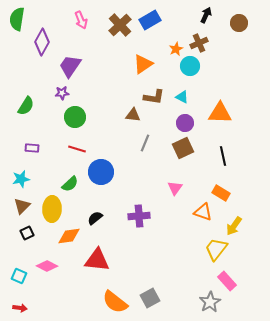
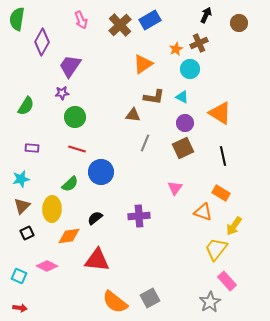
cyan circle at (190, 66): moved 3 px down
orange triangle at (220, 113): rotated 30 degrees clockwise
